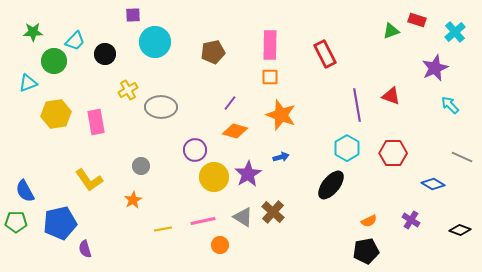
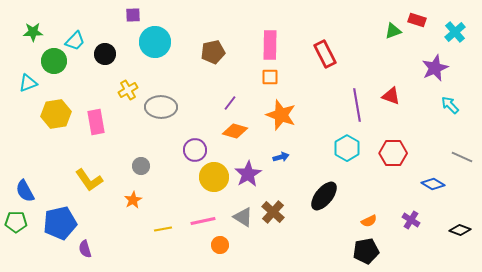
green triangle at (391, 31): moved 2 px right
black ellipse at (331, 185): moved 7 px left, 11 px down
